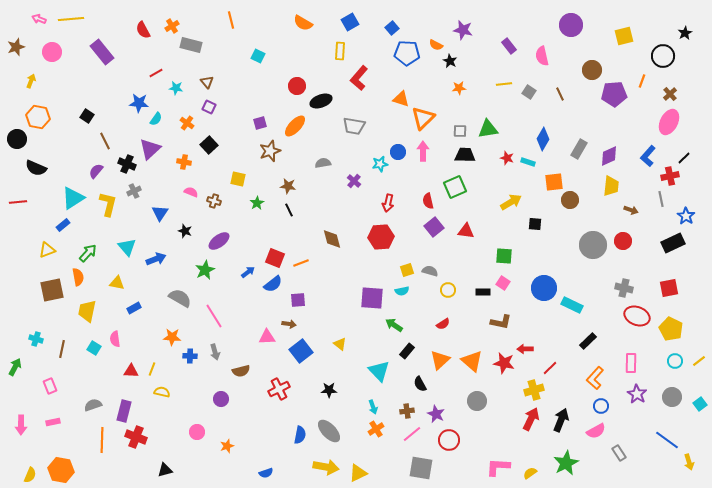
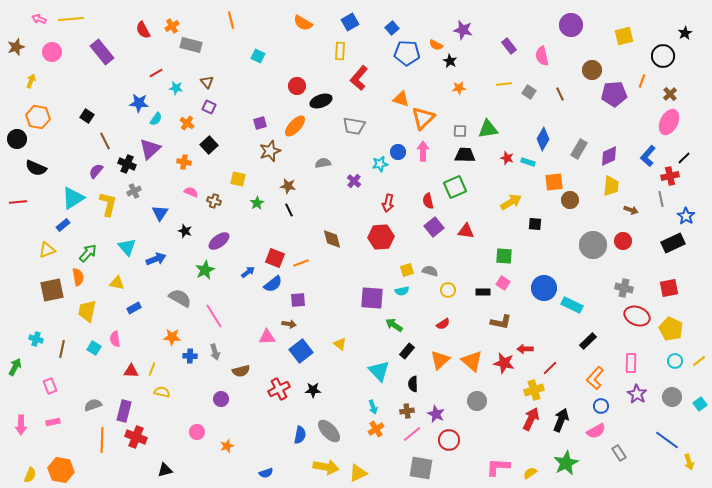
black semicircle at (420, 384): moved 7 px left; rotated 28 degrees clockwise
black star at (329, 390): moved 16 px left
